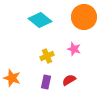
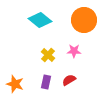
orange circle: moved 3 px down
pink star: moved 2 px down; rotated 16 degrees counterclockwise
yellow cross: moved 1 px right, 1 px up; rotated 24 degrees counterclockwise
orange star: moved 3 px right, 6 px down
